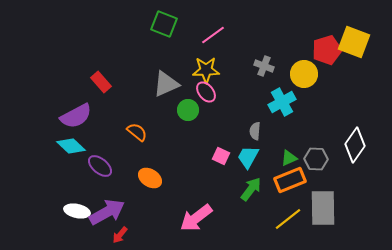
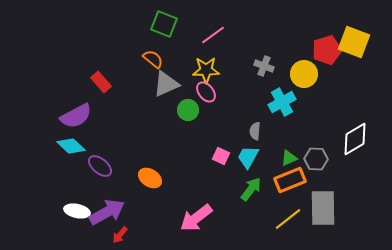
orange semicircle: moved 16 px right, 73 px up
white diamond: moved 6 px up; rotated 24 degrees clockwise
